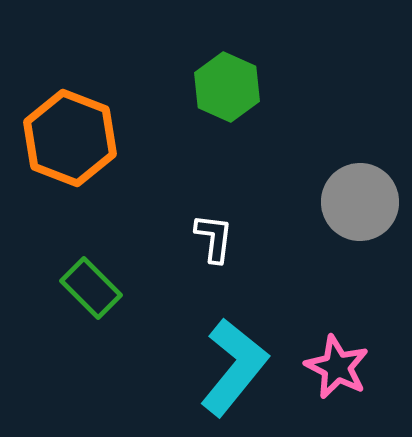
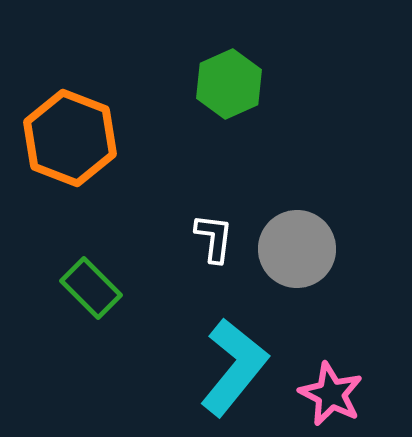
green hexagon: moved 2 px right, 3 px up; rotated 12 degrees clockwise
gray circle: moved 63 px left, 47 px down
pink star: moved 6 px left, 27 px down
